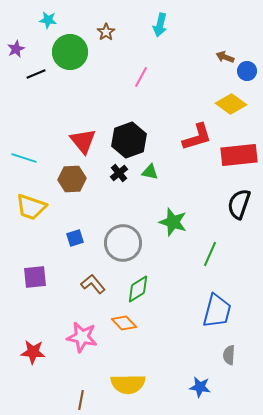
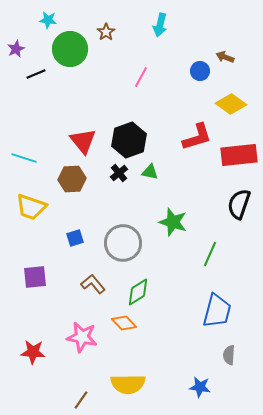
green circle: moved 3 px up
blue circle: moved 47 px left
green diamond: moved 3 px down
brown line: rotated 24 degrees clockwise
